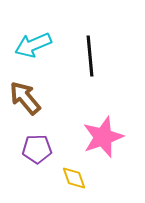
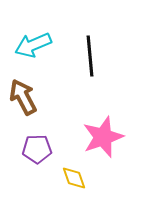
brown arrow: moved 2 px left, 1 px up; rotated 12 degrees clockwise
